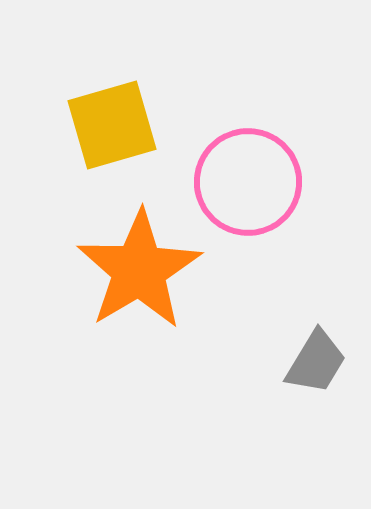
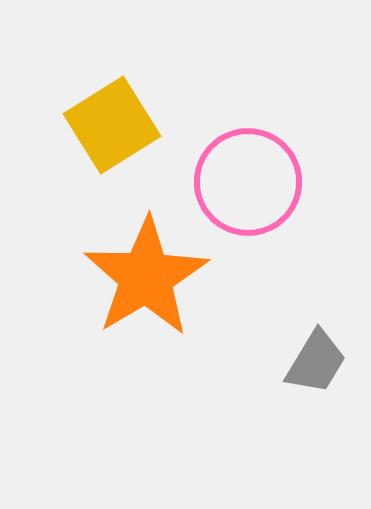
yellow square: rotated 16 degrees counterclockwise
orange star: moved 7 px right, 7 px down
